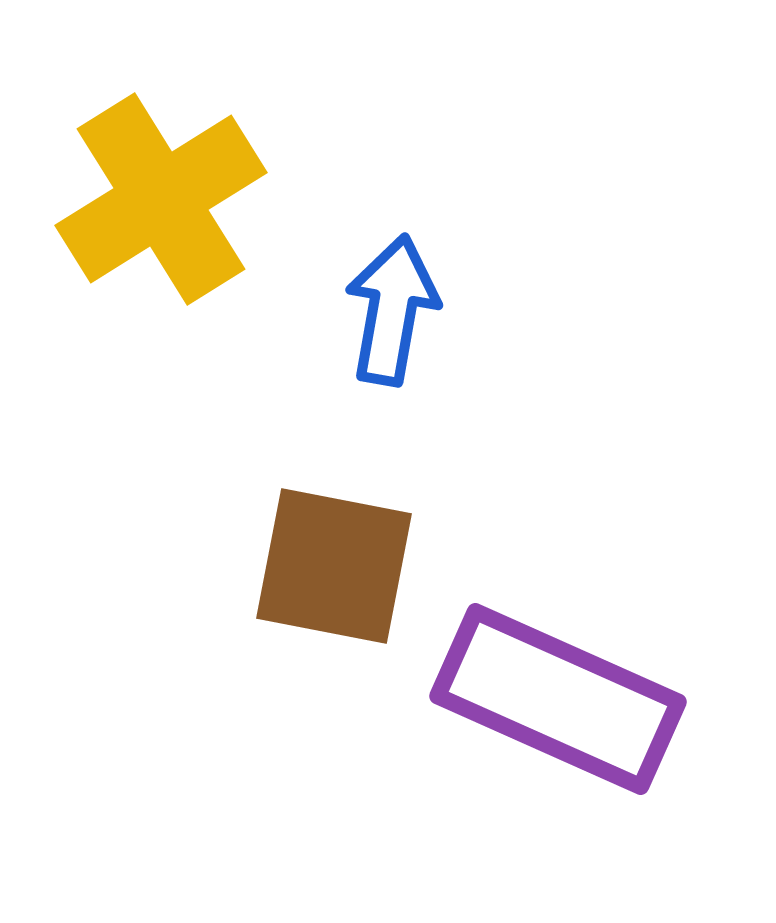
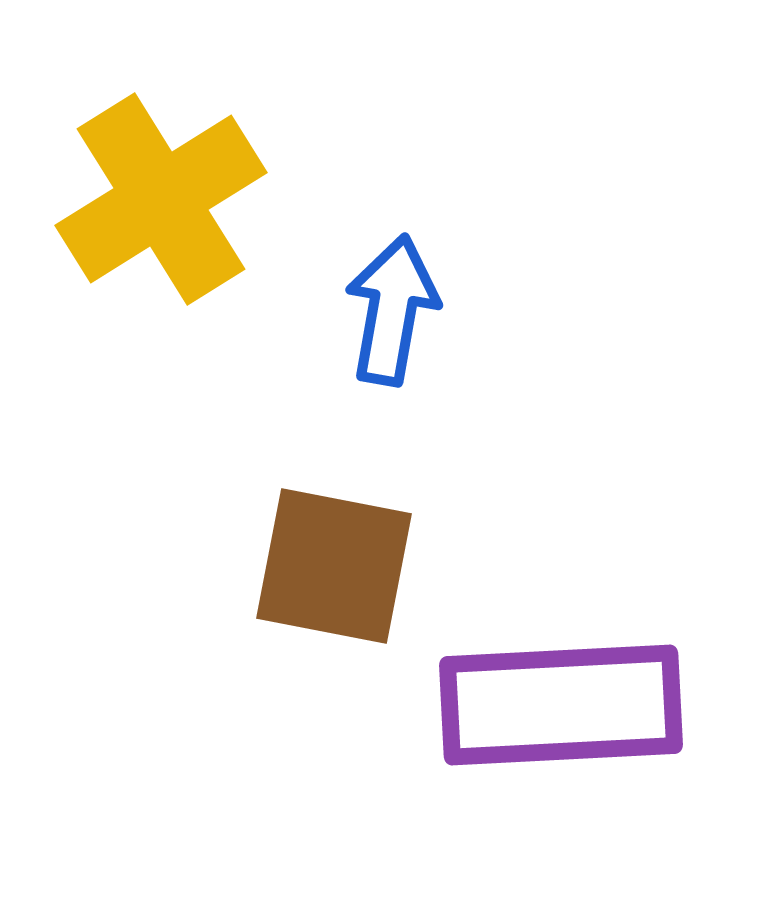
purple rectangle: moved 3 px right, 6 px down; rotated 27 degrees counterclockwise
